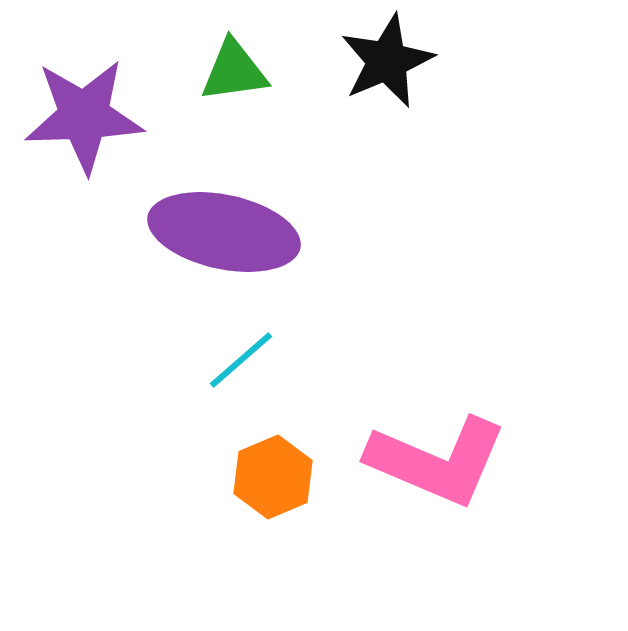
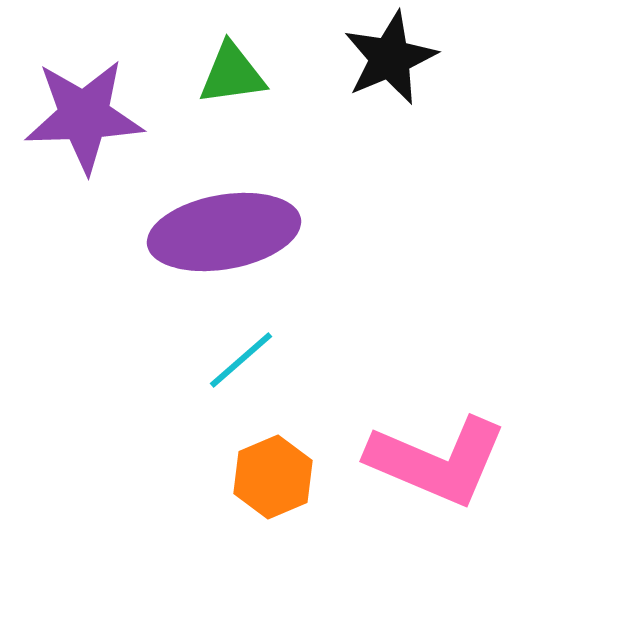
black star: moved 3 px right, 3 px up
green triangle: moved 2 px left, 3 px down
purple ellipse: rotated 22 degrees counterclockwise
